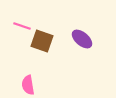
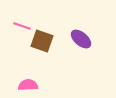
purple ellipse: moved 1 px left
pink semicircle: rotated 96 degrees clockwise
